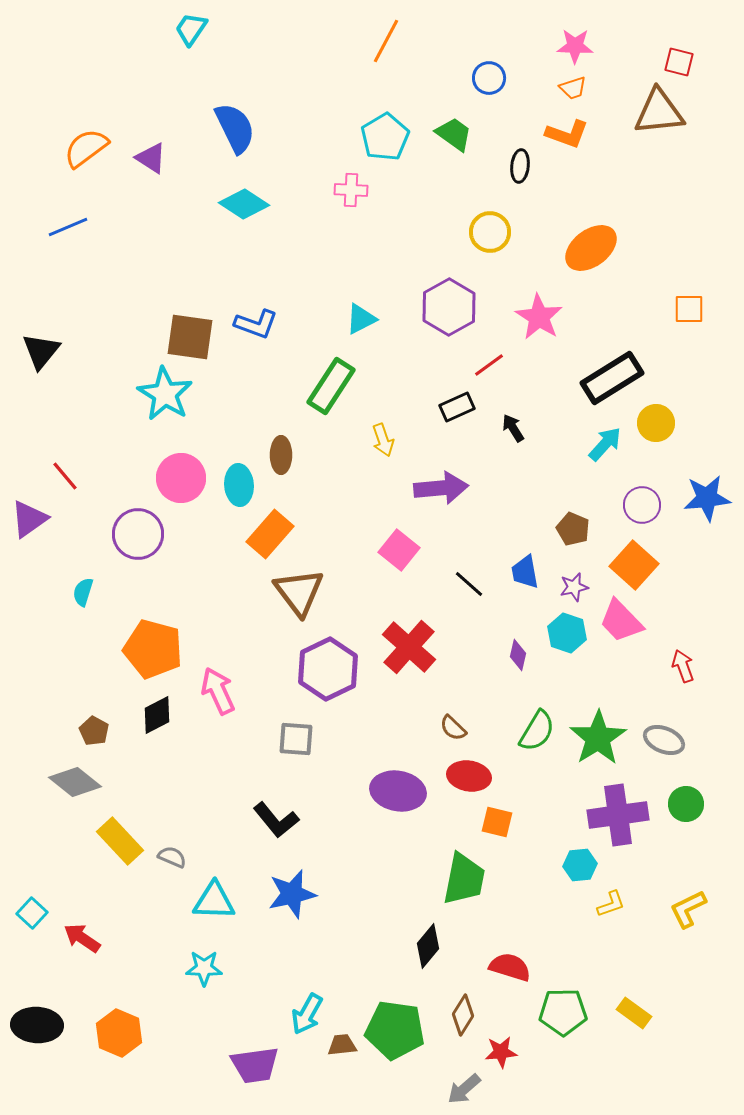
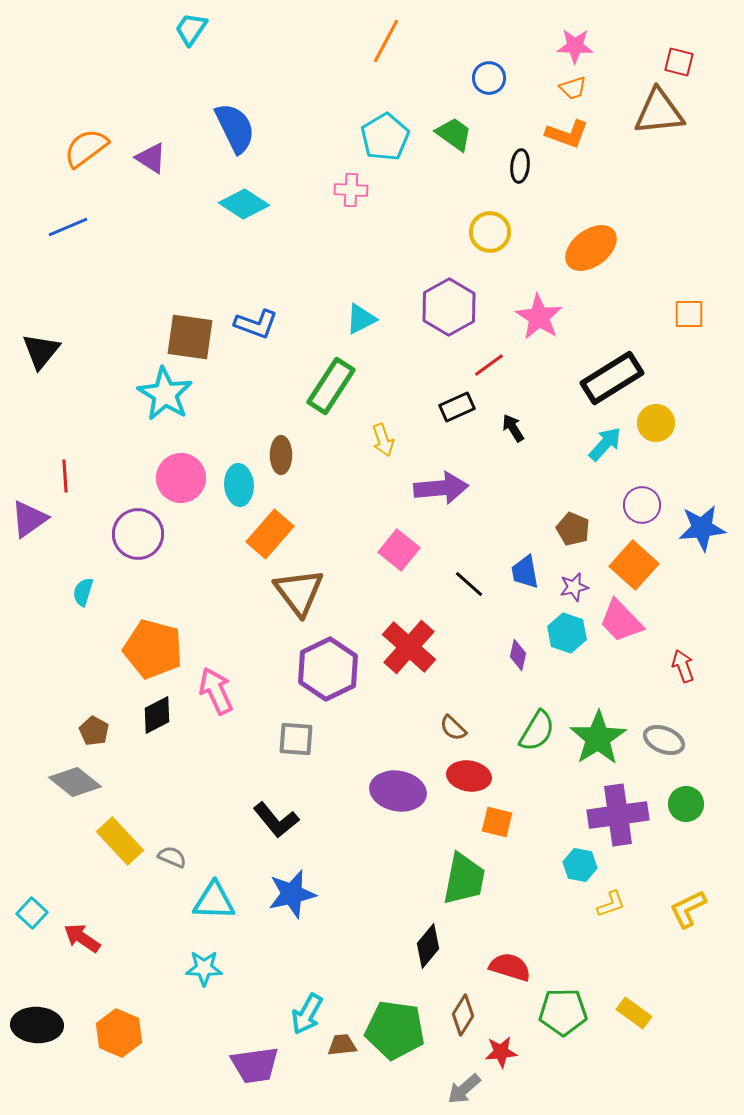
orange square at (689, 309): moved 5 px down
red line at (65, 476): rotated 36 degrees clockwise
blue star at (707, 498): moved 5 px left, 30 px down
pink arrow at (218, 691): moved 2 px left
cyan hexagon at (580, 865): rotated 16 degrees clockwise
